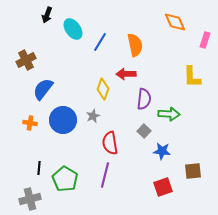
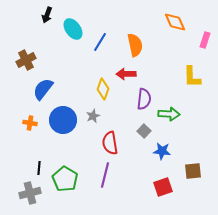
gray cross: moved 6 px up
